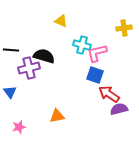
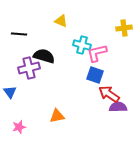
black line: moved 8 px right, 16 px up
purple semicircle: moved 1 px left, 2 px up; rotated 12 degrees clockwise
